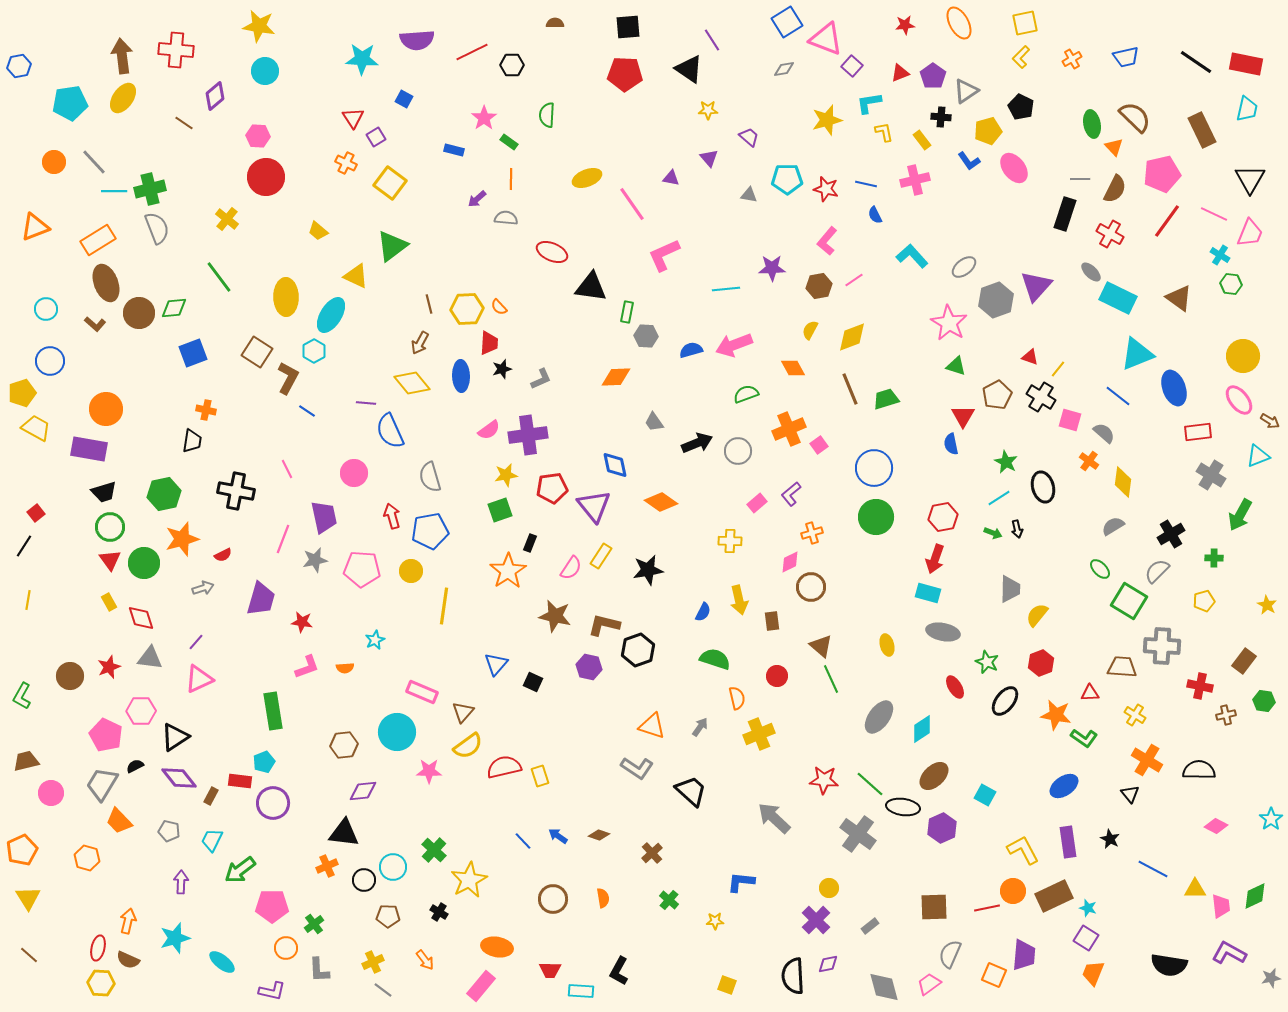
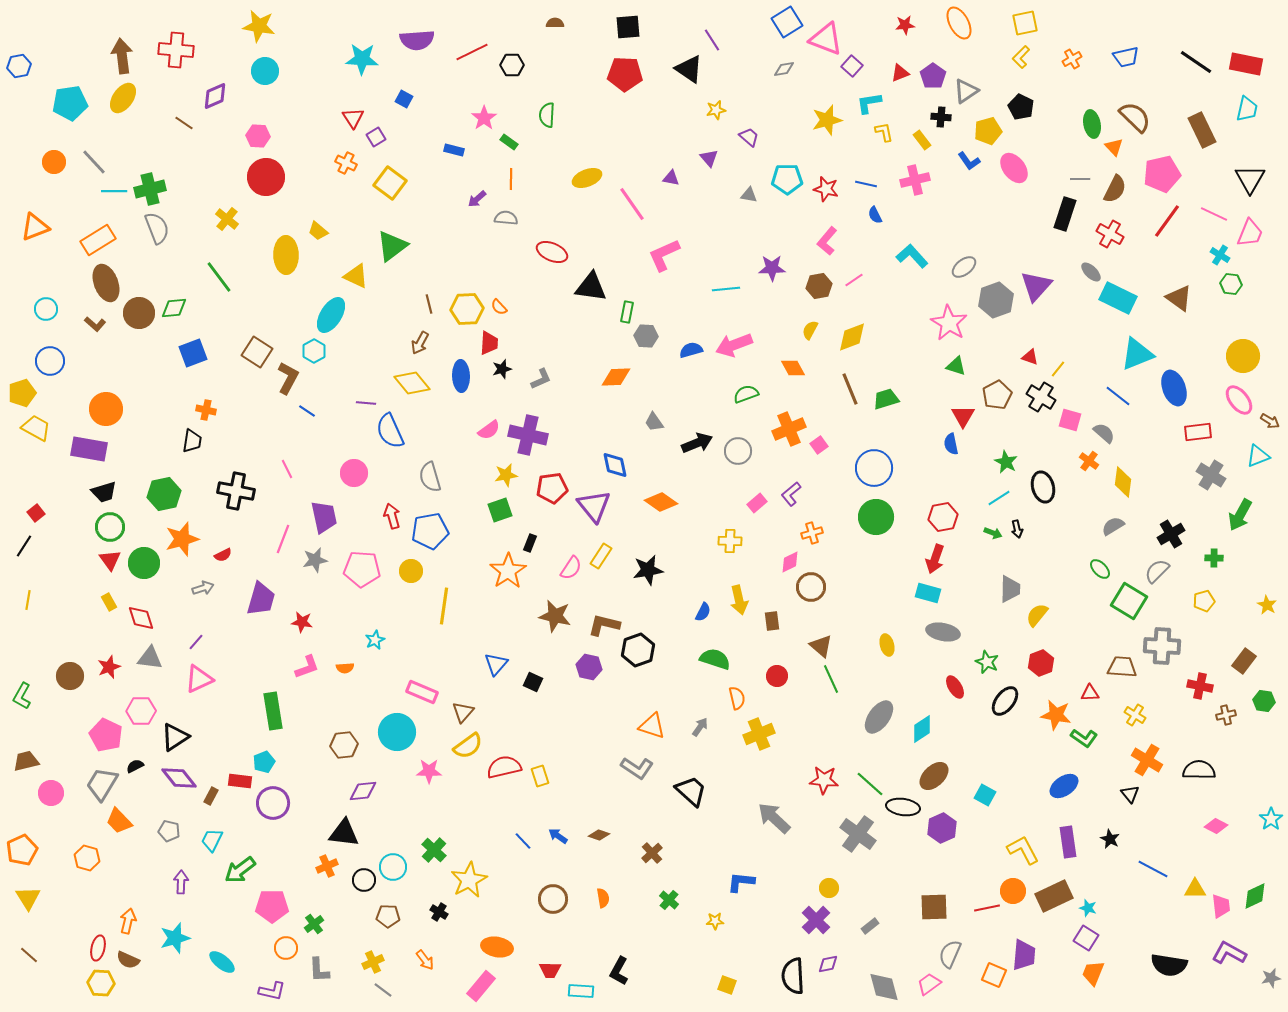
purple diamond at (215, 96): rotated 16 degrees clockwise
yellow star at (708, 110): moved 8 px right; rotated 12 degrees counterclockwise
yellow ellipse at (286, 297): moved 42 px up
purple cross at (528, 435): rotated 21 degrees clockwise
